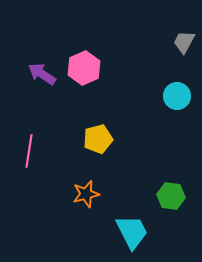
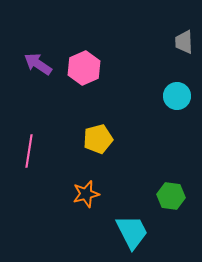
gray trapezoid: rotated 30 degrees counterclockwise
purple arrow: moved 4 px left, 10 px up
